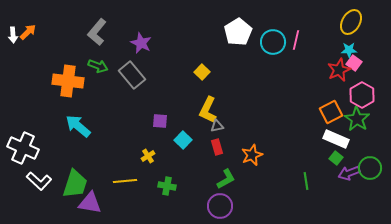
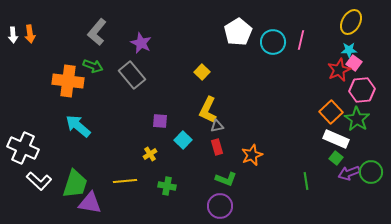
orange arrow: moved 2 px right, 2 px down; rotated 126 degrees clockwise
pink line: moved 5 px right
green arrow: moved 5 px left
pink hexagon: moved 5 px up; rotated 25 degrees clockwise
orange square: rotated 15 degrees counterclockwise
yellow cross: moved 2 px right, 2 px up
green circle: moved 1 px right, 4 px down
green L-shape: rotated 50 degrees clockwise
